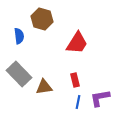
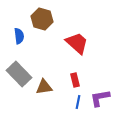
red trapezoid: rotated 80 degrees counterclockwise
